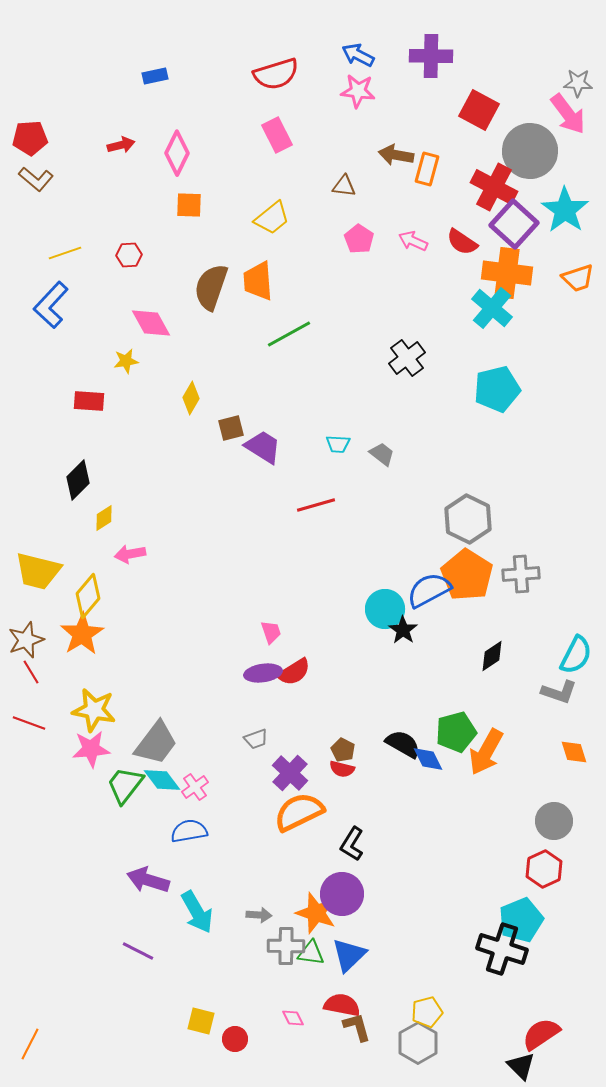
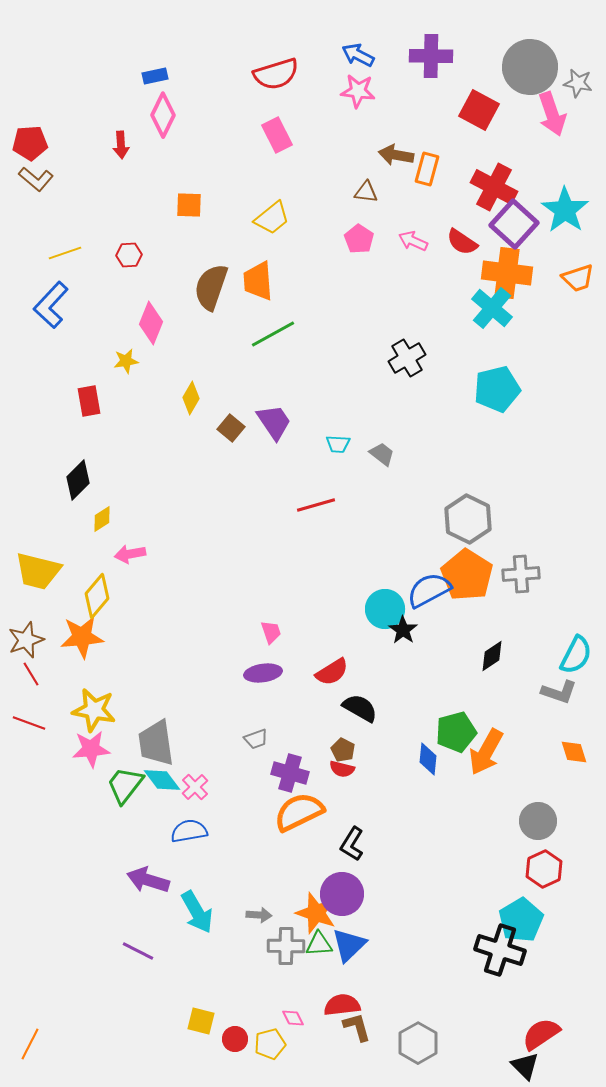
gray star at (578, 83): rotated 8 degrees clockwise
pink arrow at (568, 114): moved 16 px left; rotated 18 degrees clockwise
red pentagon at (30, 138): moved 5 px down
red arrow at (121, 145): rotated 100 degrees clockwise
gray circle at (530, 151): moved 84 px up
pink diamond at (177, 153): moved 14 px left, 38 px up
brown triangle at (344, 186): moved 22 px right, 6 px down
pink diamond at (151, 323): rotated 51 degrees clockwise
green line at (289, 334): moved 16 px left
black cross at (407, 358): rotated 6 degrees clockwise
red rectangle at (89, 401): rotated 76 degrees clockwise
brown square at (231, 428): rotated 36 degrees counterclockwise
purple trapezoid at (263, 447): moved 11 px right, 25 px up; rotated 24 degrees clockwise
yellow diamond at (104, 518): moved 2 px left, 1 px down
yellow diamond at (88, 596): moved 9 px right
orange star at (82, 634): moved 3 px down; rotated 27 degrees clockwise
red line at (31, 672): moved 2 px down
red semicircle at (294, 672): moved 38 px right
gray trapezoid at (156, 743): rotated 135 degrees clockwise
black semicircle at (403, 744): moved 43 px left, 36 px up
blue diamond at (428, 759): rotated 32 degrees clockwise
purple cross at (290, 773): rotated 27 degrees counterclockwise
pink cross at (195, 787): rotated 8 degrees counterclockwise
gray circle at (554, 821): moved 16 px left
cyan pentagon at (521, 920): rotated 9 degrees counterclockwise
black cross at (502, 949): moved 2 px left, 1 px down
green triangle at (311, 953): moved 8 px right, 9 px up; rotated 12 degrees counterclockwise
blue triangle at (349, 955): moved 10 px up
red semicircle at (342, 1005): rotated 18 degrees counterclockwise
yellow pentagon at (427, 1012): moved 157 px left, 32 px down
black triangle at (521, 1066): moved 4 px right
